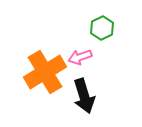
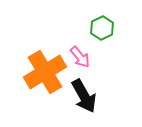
pink arrow: rotated 110 degrees counterclockwise
black arrow: rotated 12 degrees counterclockwise
